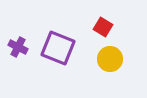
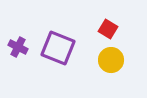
red square: moved 5 px right, 2 px down
yellow circle: moved 1 px right, 1 px down
